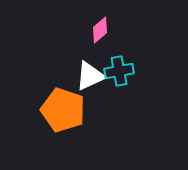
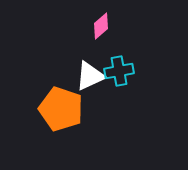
pink diamond: moved 1 px right, 4 px up
orange pentagon: moved 2 px left, 1 px up
